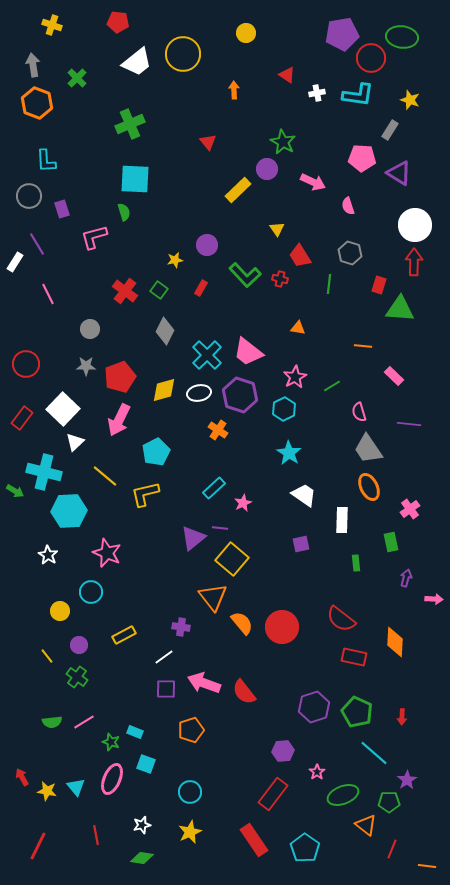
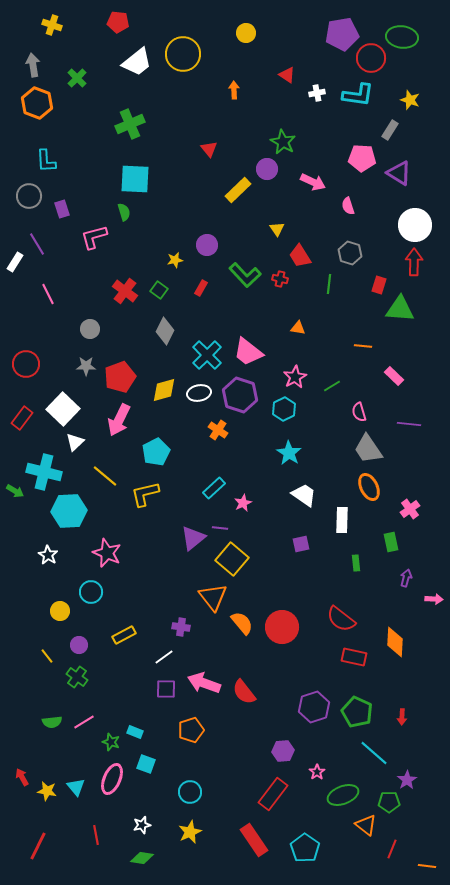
red triangle at (208, 142): moved 1 px right, 7 px down
